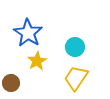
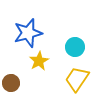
blue star: rotated 24 degrees clockwise
yellow star: moved 2 px right
yellow trapezoid: moved 1 px right, 1 px down
